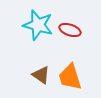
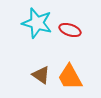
cyan star: moved 1 px left, 2 px up
orange trapezoid: rotated 12 degrees counterclockwise
